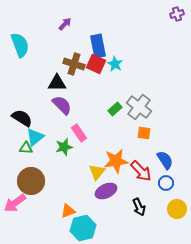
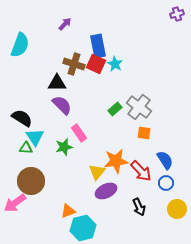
cyan semicircle: rotated 40 degrees clockwise
cyan triangle: rotated 24 degrees counterclockwise
